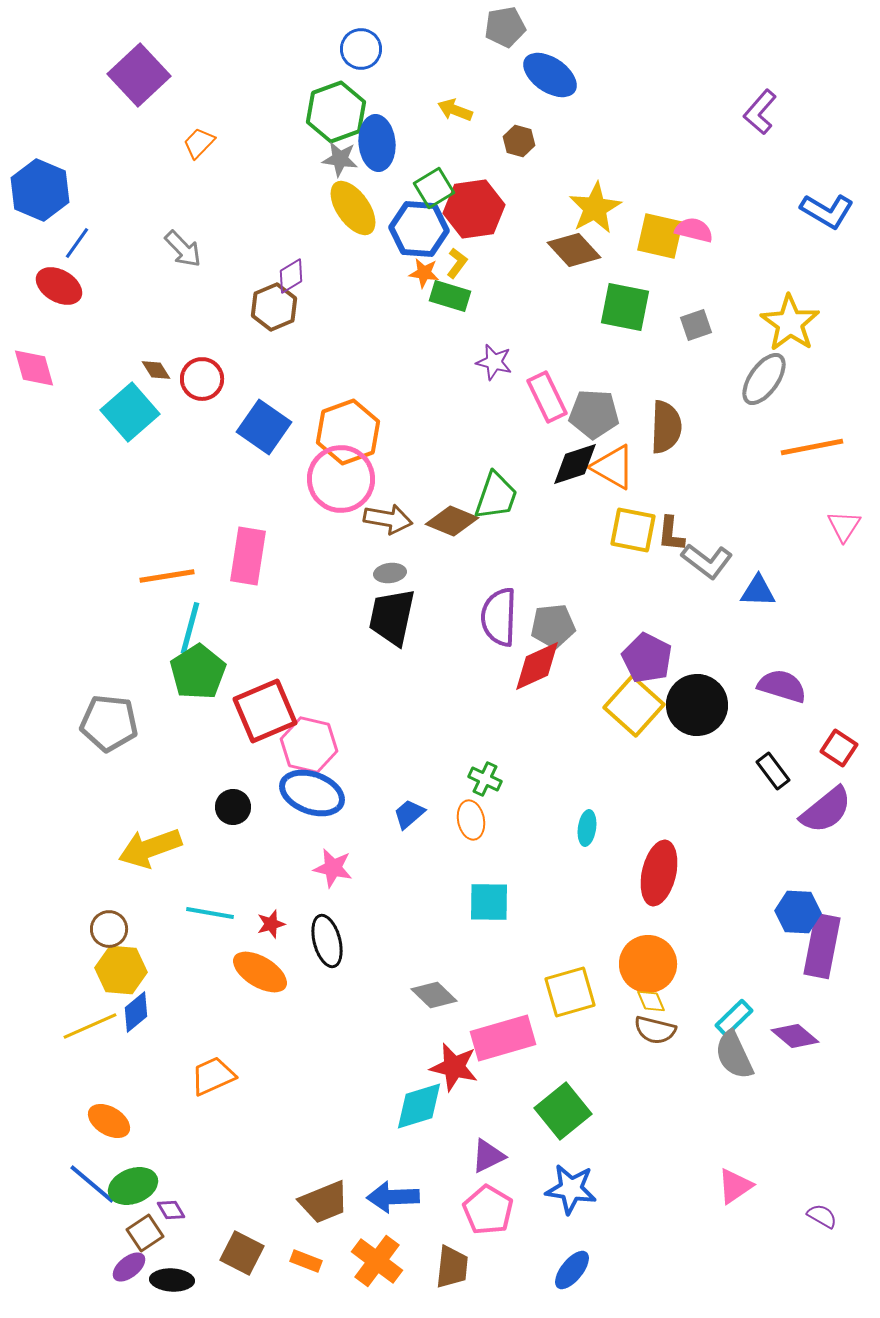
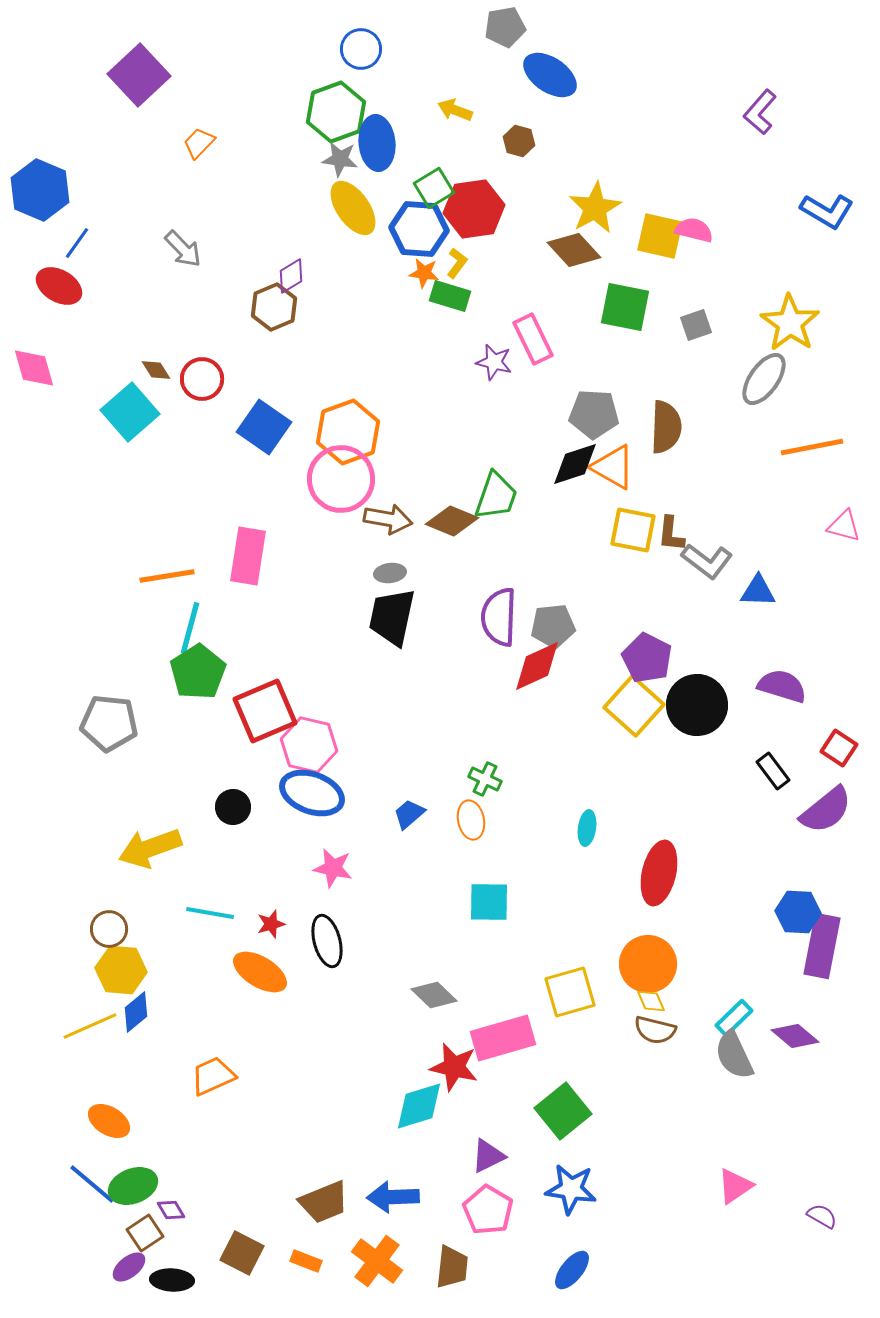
pink rectangle at (547, 397): moved 14 px left, 58 px up
pink triangle at (844, 526): rotated 48 degrees counterclockwise
